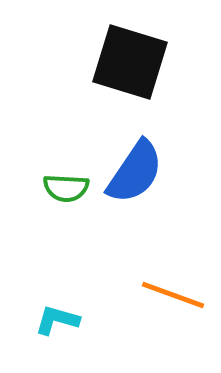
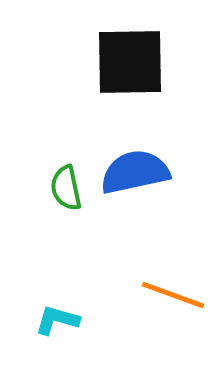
black square: rotated 18 degrees counterclockwise
blue semicircle: rotated 136 degrees counterclockwise
green semicircle: rotated 75 degrees clockwise
